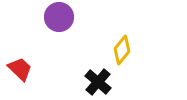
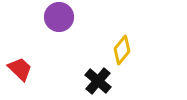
black cross: moved 1 px up
